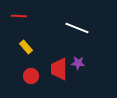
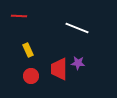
yellow rectangle: moved 2 px right, 3 px down; rotated 16 degrees clockwise
